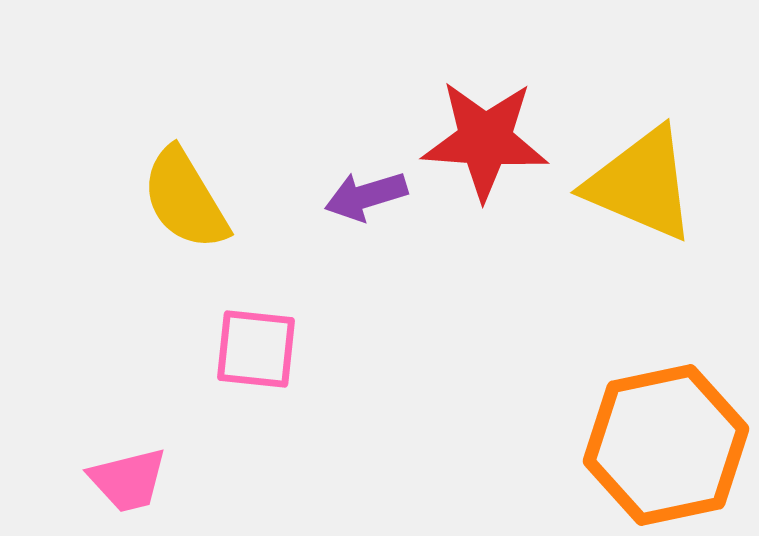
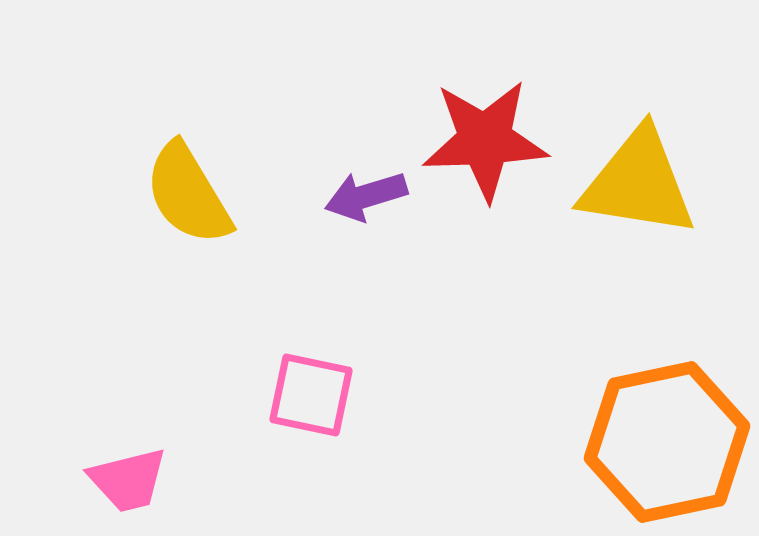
red star: rotated 6 degrees counterclockwise
yellow triangle: moved 3 px left, 1 px up; rotated 14 degrees counterclockwise
yellow semicircle: moved 3 px right, 5 px up
pink square: moved 55 px right, 46 px down; rotated 6 degrees clockwise
orange hexagon: moved 1 px right, 3 px up
